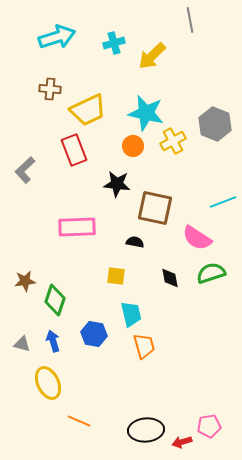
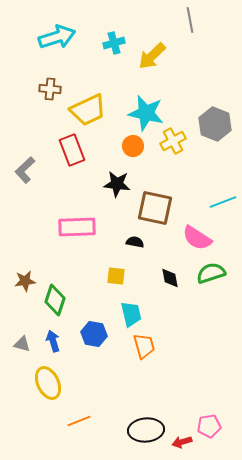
red rectangle: moved 2 px left
orange line: rotated 45 degrees counterclockwise
